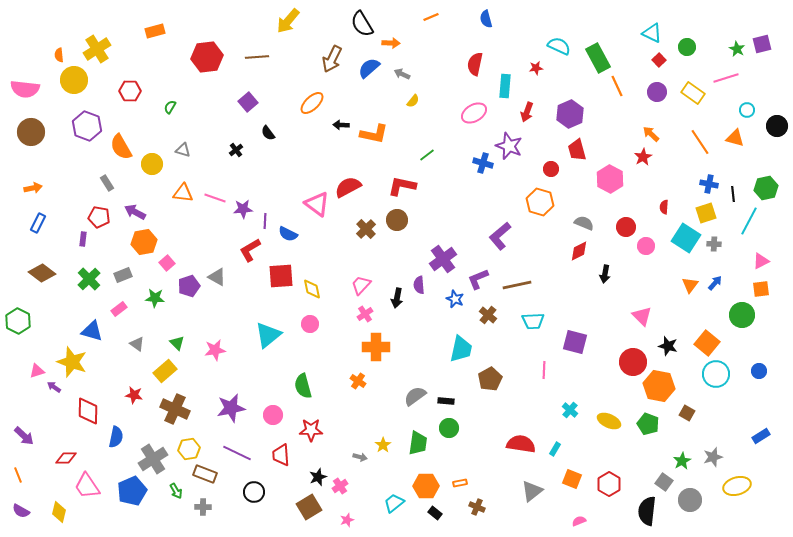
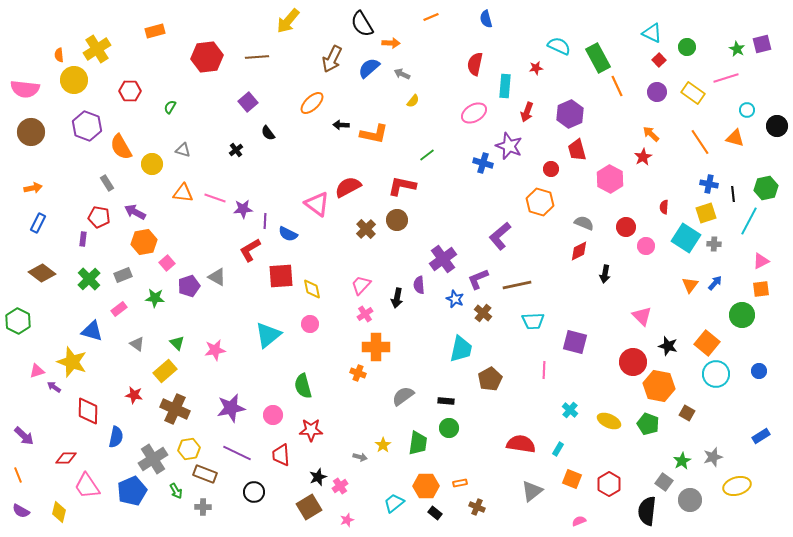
brown cross at (488, 315): moved 5 px left, 2 px up
orange cross at (358, 381): moved 8 px up; rotated 14 degrees counterclockwise
gray semicircle at (415, 396): moved 12 px left
cyan rectangle at (555, 449): moved 3 px right
